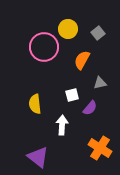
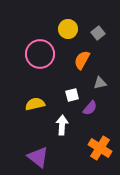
pink circle: moved 4 px left, 7 px down
yellow semicircle: rotated 84 degrees clockwise
